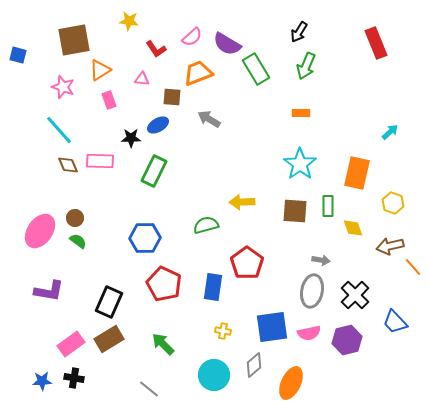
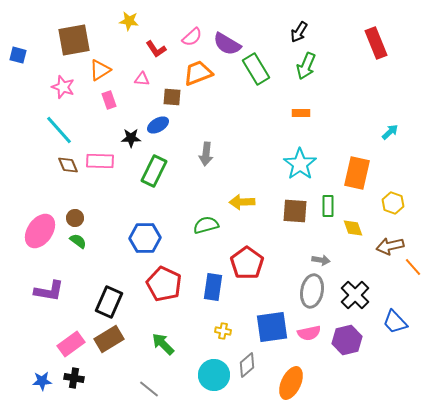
gray arrow at (209, 119): moved 3 px left, 35 px down; rotated 115 degrees counterclockwise
gray diamond at (254, 365): moved 7 px left
